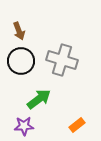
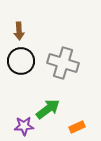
brown arrow: rotated 18 degrees clockwise
gray cross: moved 1 px right, 3 px down
green arrow: moved 9 px right, 10 px down
orange rectangle: moved 2 px down; rotated 14 degrees clockwise
